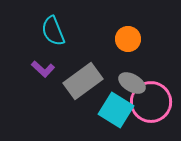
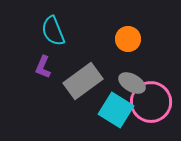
purple L-shape: moved 2 px up; rotated 70 degrees clockwise
